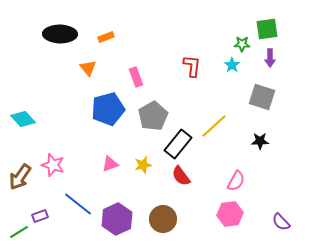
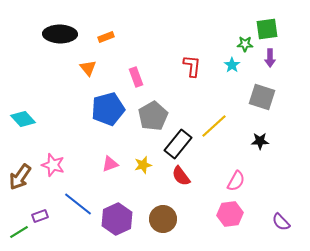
green star: moved 3 px right
